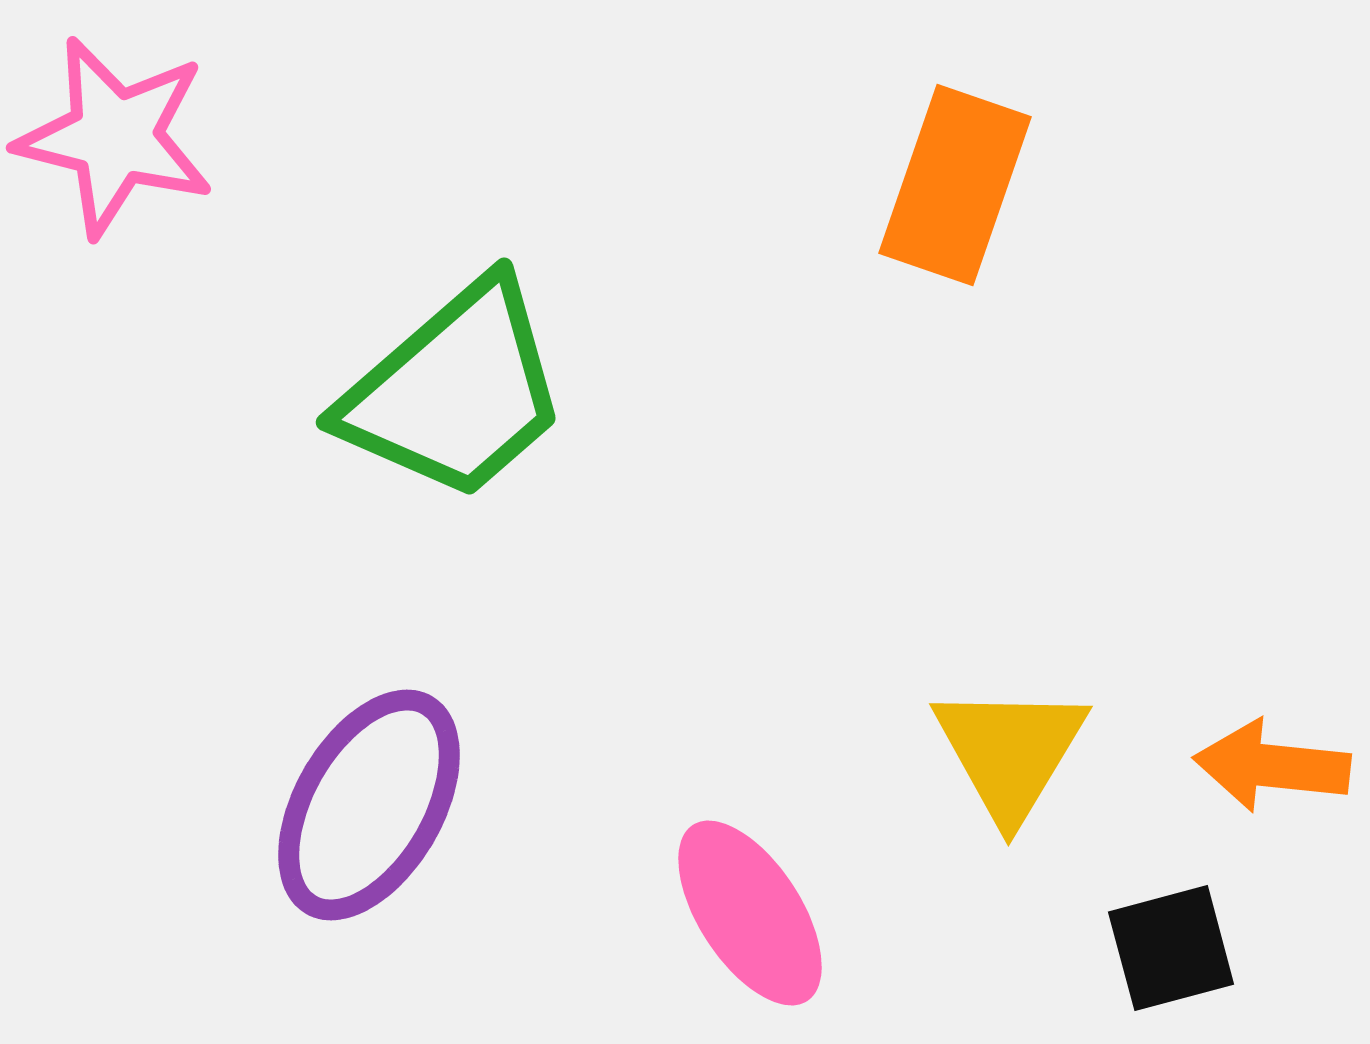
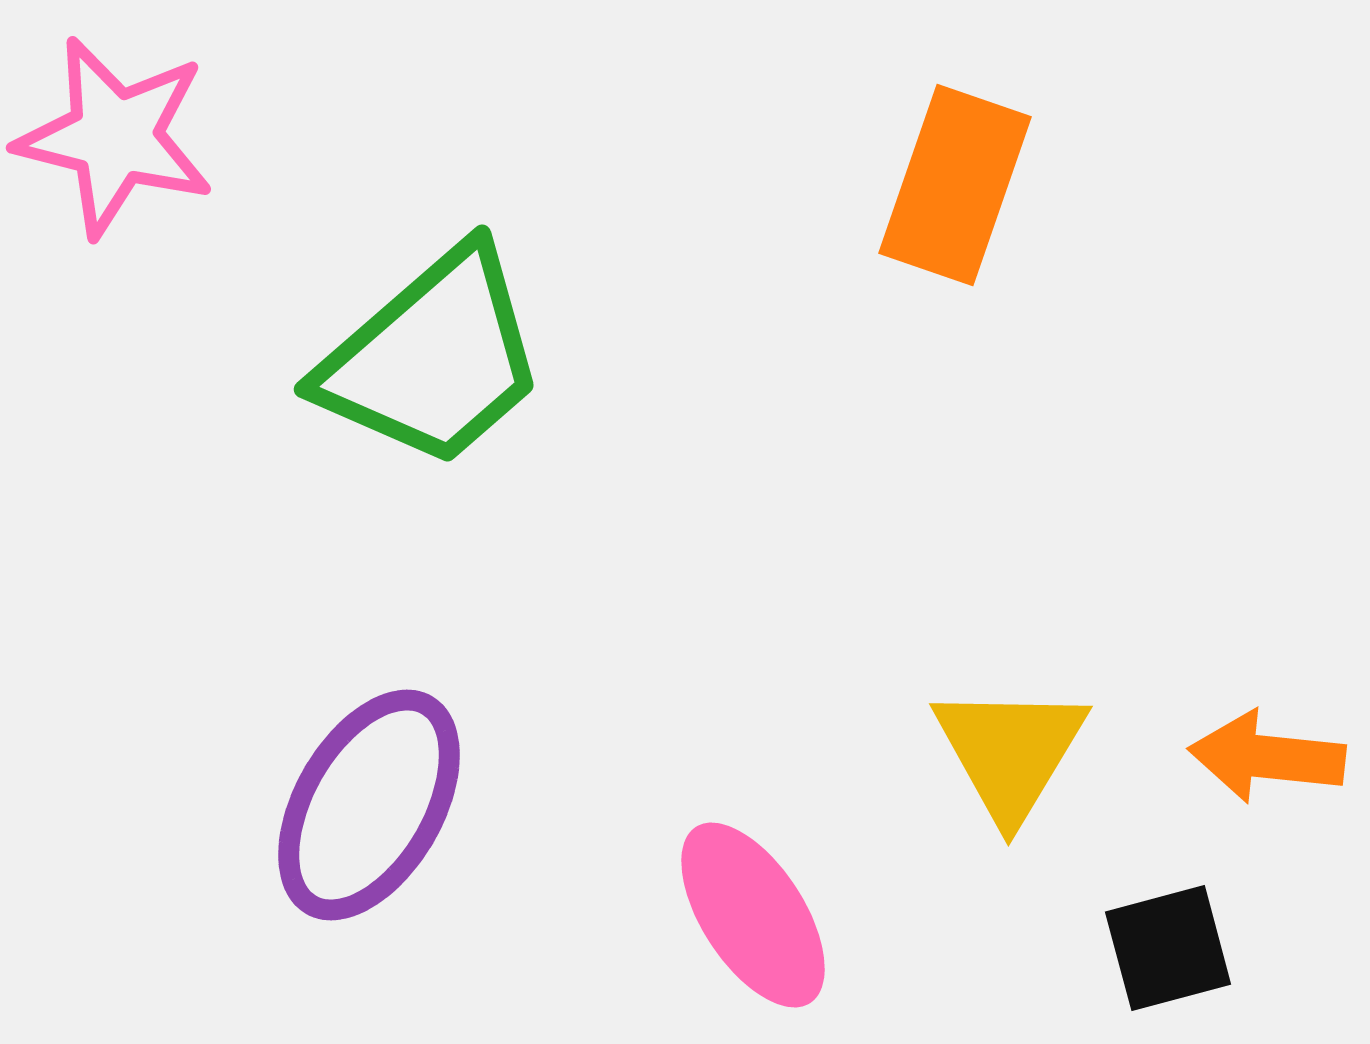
green trapezoid: moved 22 px left, 33 px up
orange arrow: moved 5 px left, 9 px up
pink ellipse: moved 3 px right, 2 px down
black square: moved 3 px left
